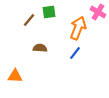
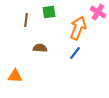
brown line: moved 3 px left; rotated 32 degrees counterclockwise
